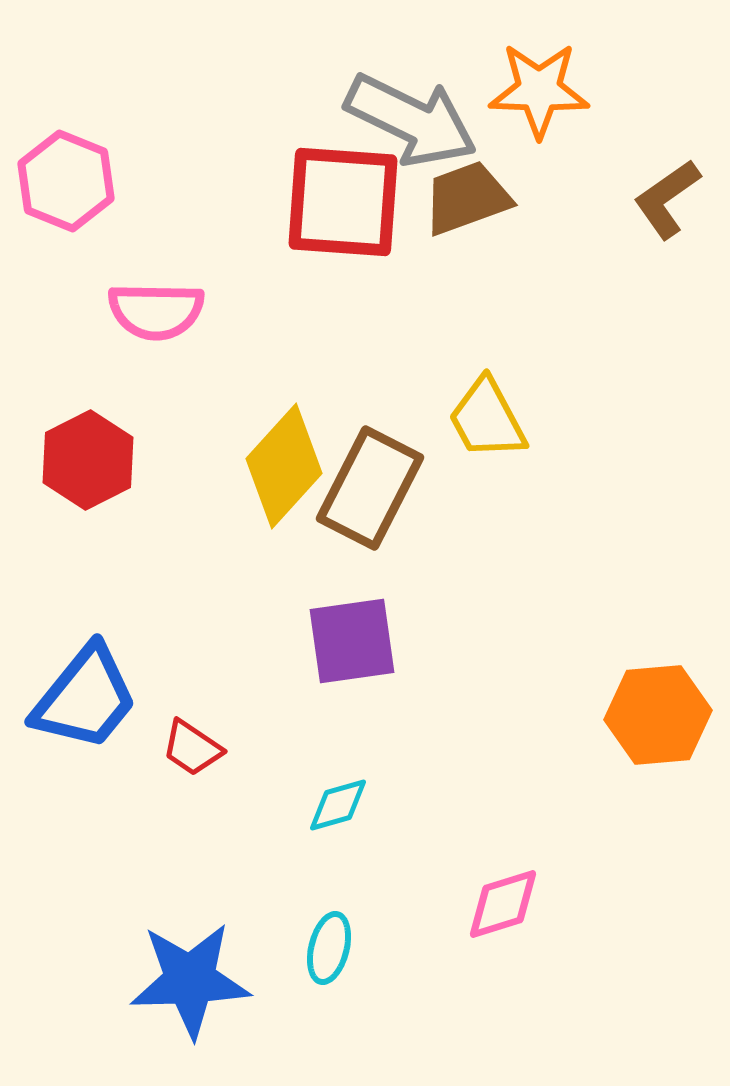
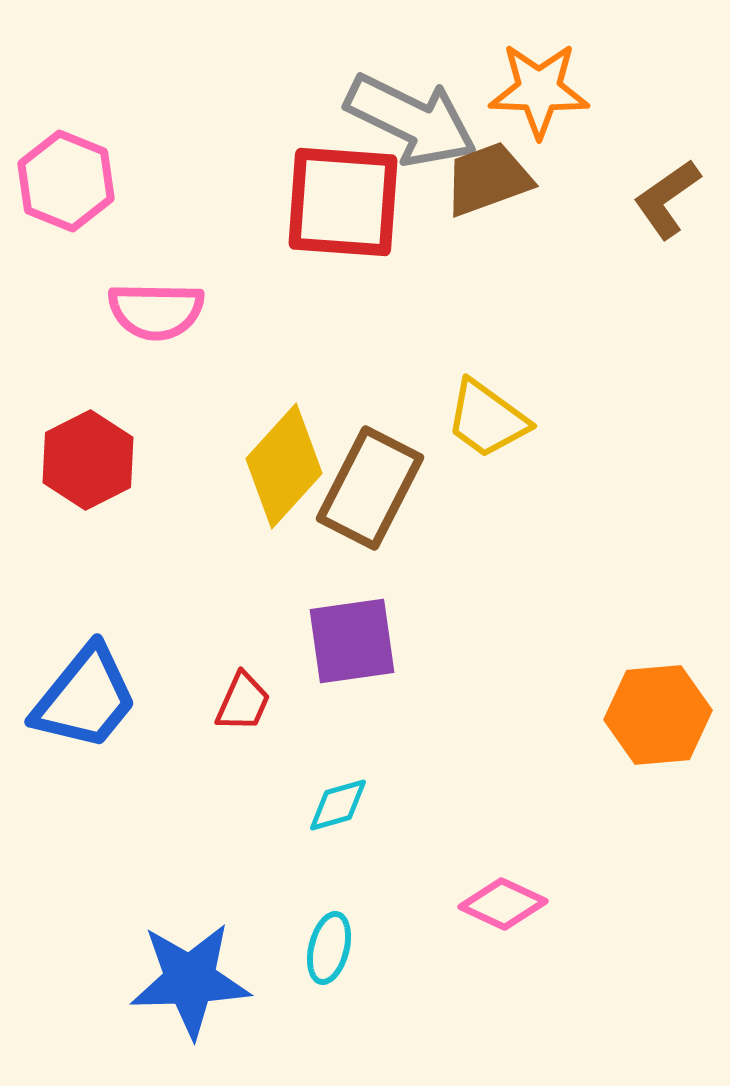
brown trapezoid: moved 21 px right, 19 px up
yellow trapezoid: rotated 26 degrees counterclockwise
red trapezoid: moved 51 px right, 46 px up; rotated 100 degrees counterclockwise
pink diamond: rotated 42 degrees clockwise
